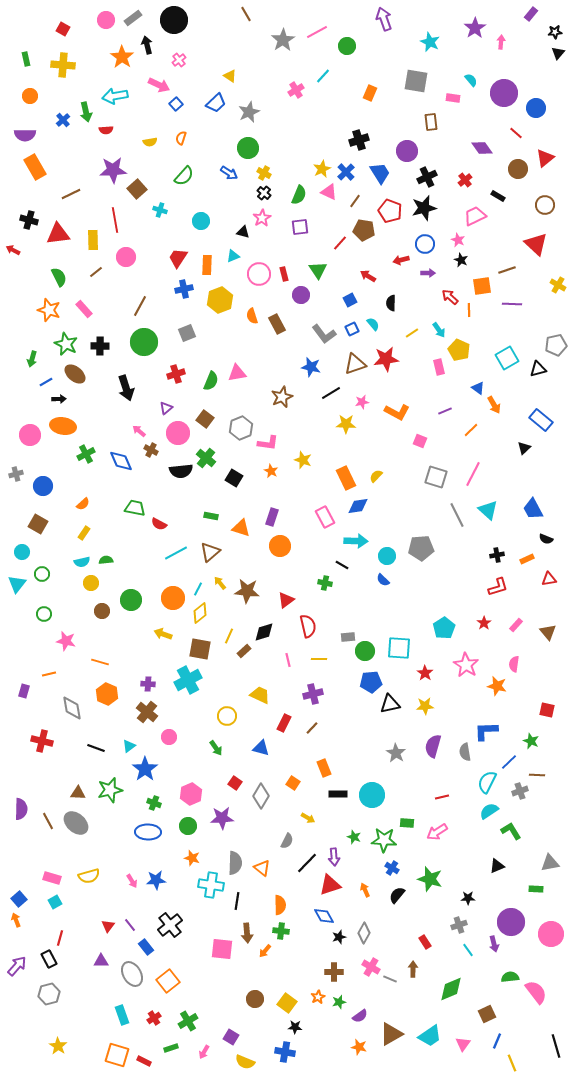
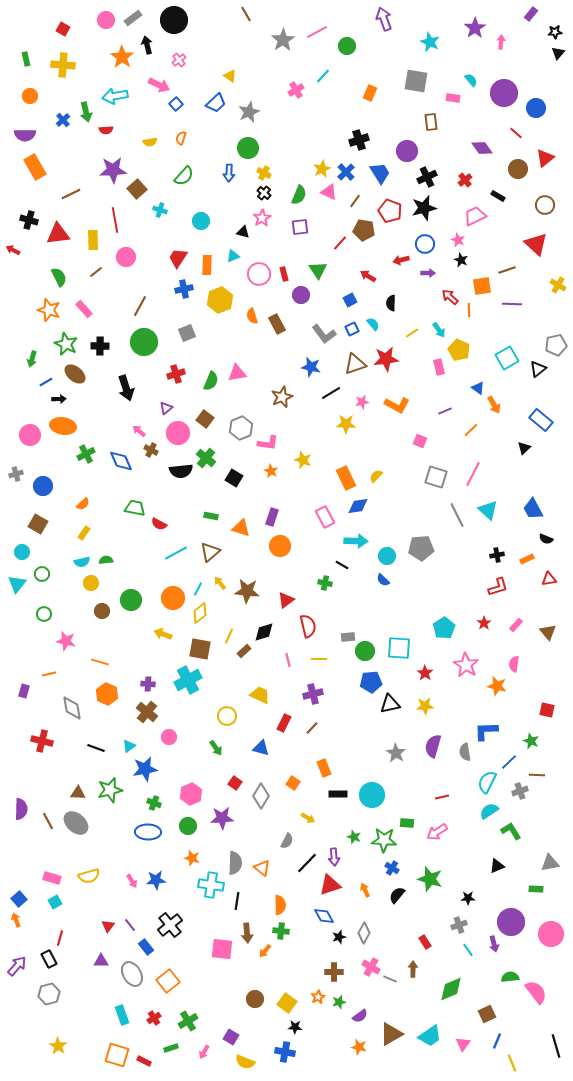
blue arrow at (229, 173): rotated 60 degrees clockwise
black triangle at (538, 369): rotated 24 degrees counterclockwise
orange L-shape at (397, 412): moved 7 px up
blue star at (145, 769): rotated 25 degrees clockwise
